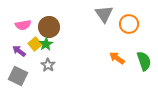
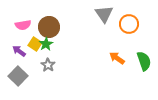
yellow square: rotated 16 degrees counterclockwise
gray square: rotated 18 degrees clockwise
